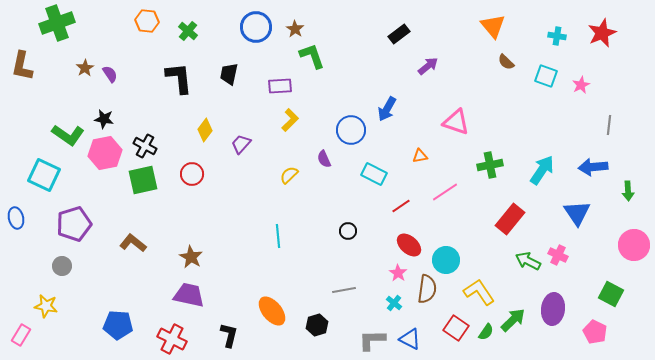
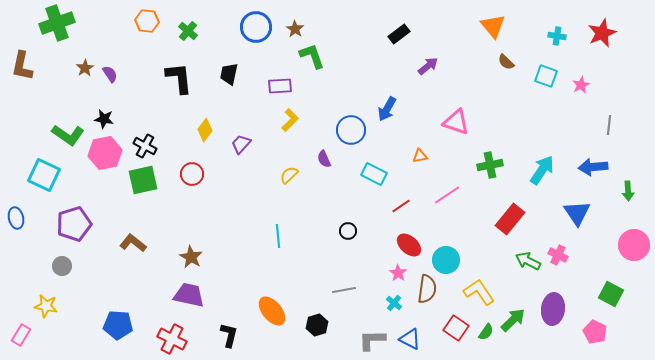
pink line at (445, 192): moved 2 px right, 3 px down
